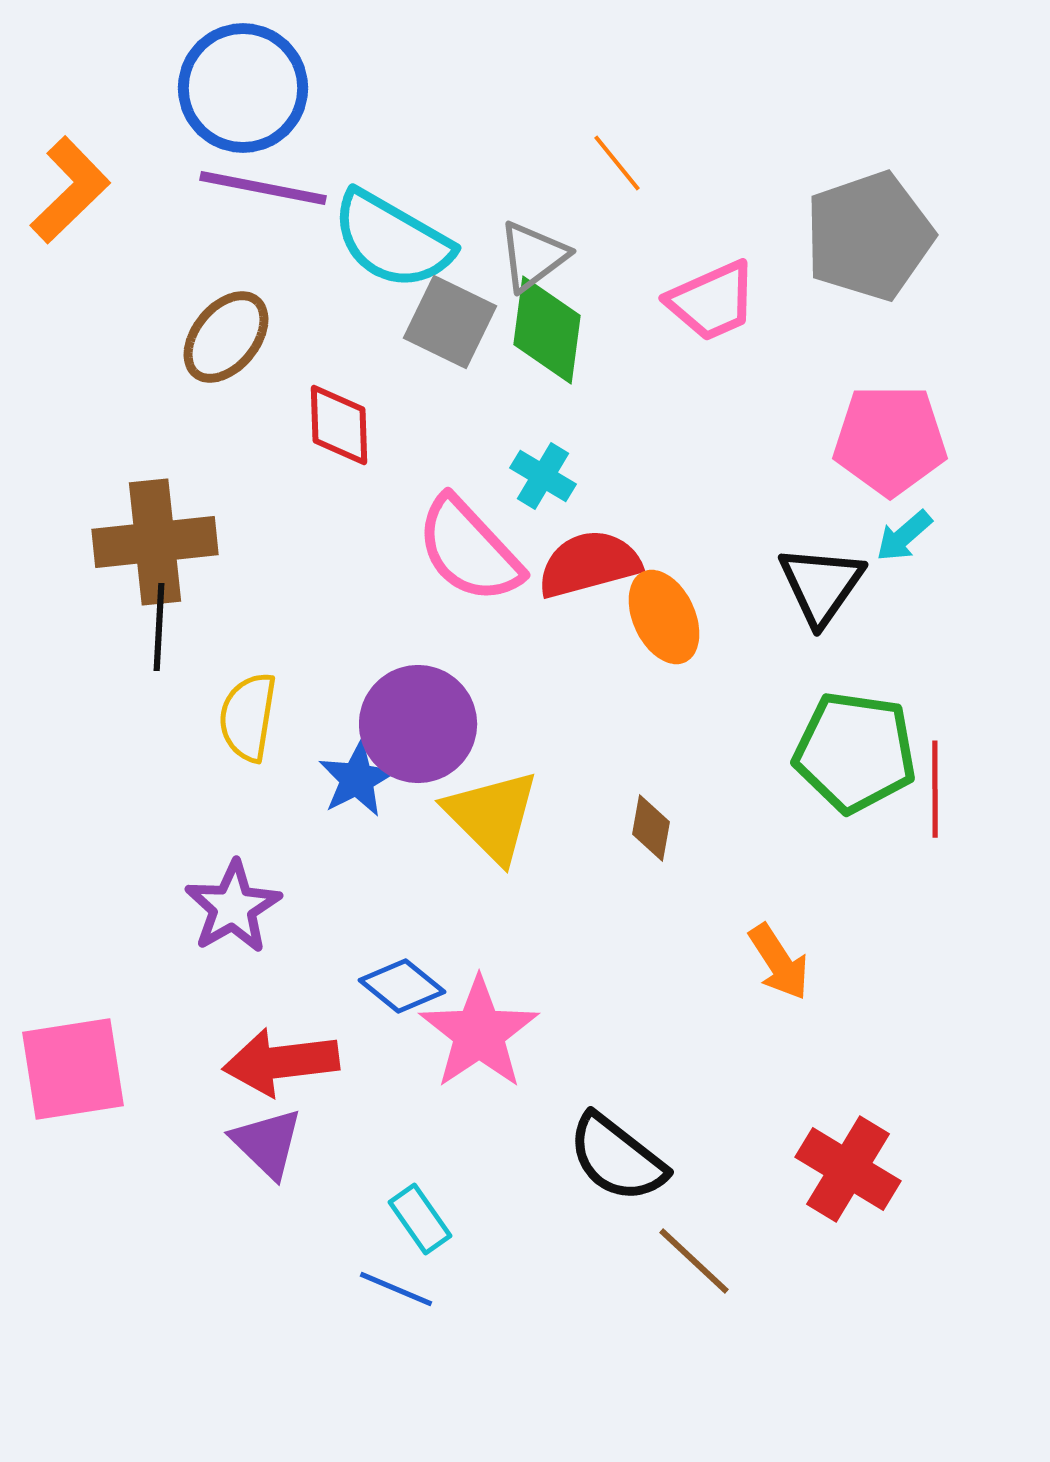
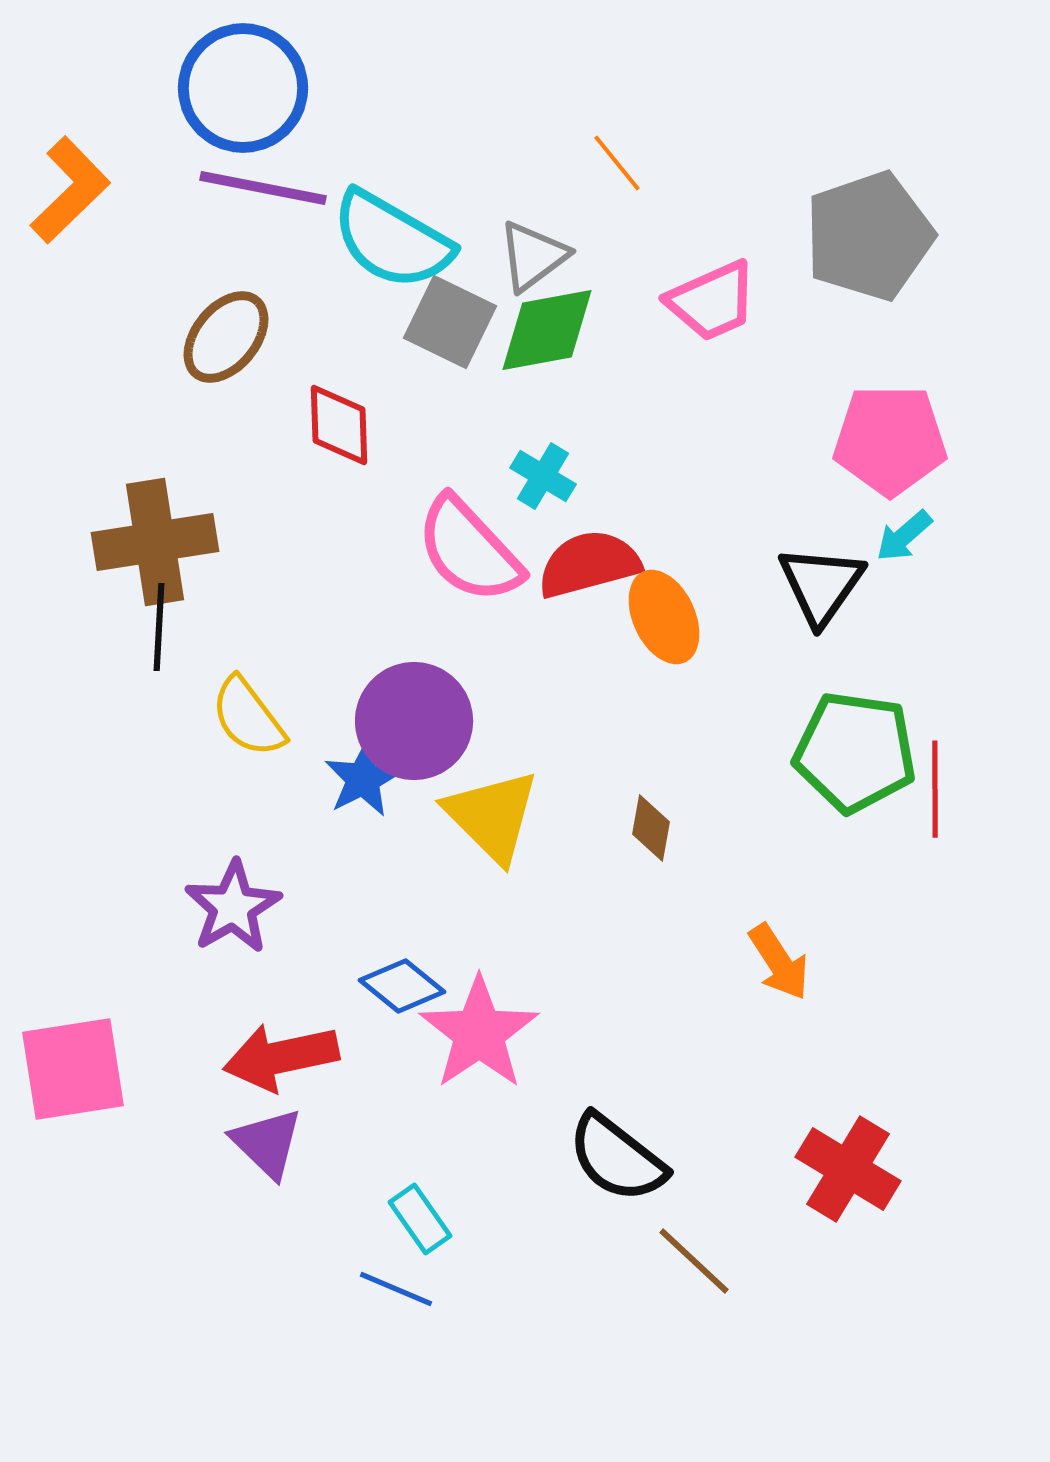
green diamond: rotated 72 degrees clockwise
brown cross: rotated 3 degrees counterclockwise
yellow semicircle: rotated 46 degrees counterclockwise
purple circle: moved 4 px left, 3 px up
blue star: moved 6 px right
red arrow: moved 5 px up; rotated 5 degrees counterclockwise
